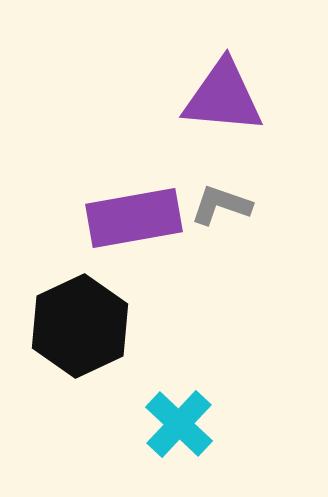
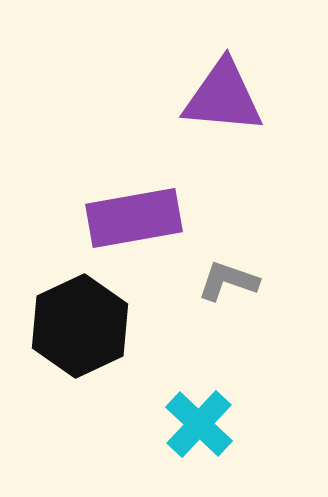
gray L-shape: moved 7 px right, 76 px down
cyan cross: moved 20 px right
